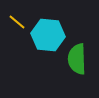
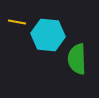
yellow line: rotated 30 degrees counterclockwise
